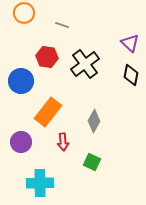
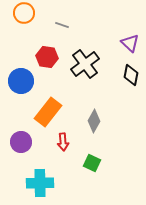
green square: moved 1 px down
